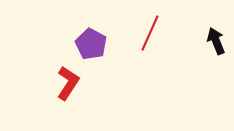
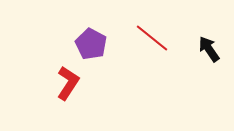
red line: moved 2 px right, 5 px down; rotated 75 degrees counterclockwise
black arrow: moved 7 px left, 8 px down; rotated 12 degrees counterclockwise
